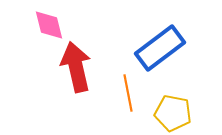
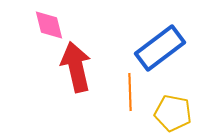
orange line: moved 2 px right, 1 px up; rotated 9 degrees clockwise
